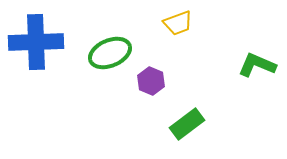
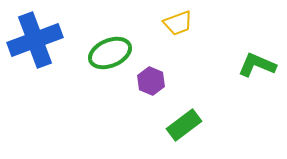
blue cross: moved 1 px left, 2 px up; rotated 18 degrees counterclockwise
green rectangle: moved 3 px left, 1 px down
